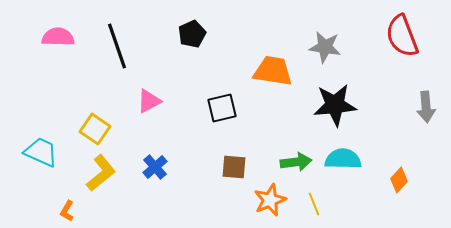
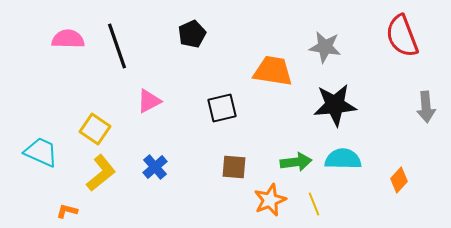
pink semicircle: moved 10 px right, 2 px down
orange L-shape: rotated 75 degrees clockwise
